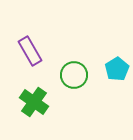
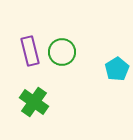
purple rectangle: rotated 16 degrees clockwise
green circle: moved 12 px left, 23 px up
